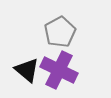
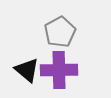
purple cross: rotated 27 degrees counterclockwise
